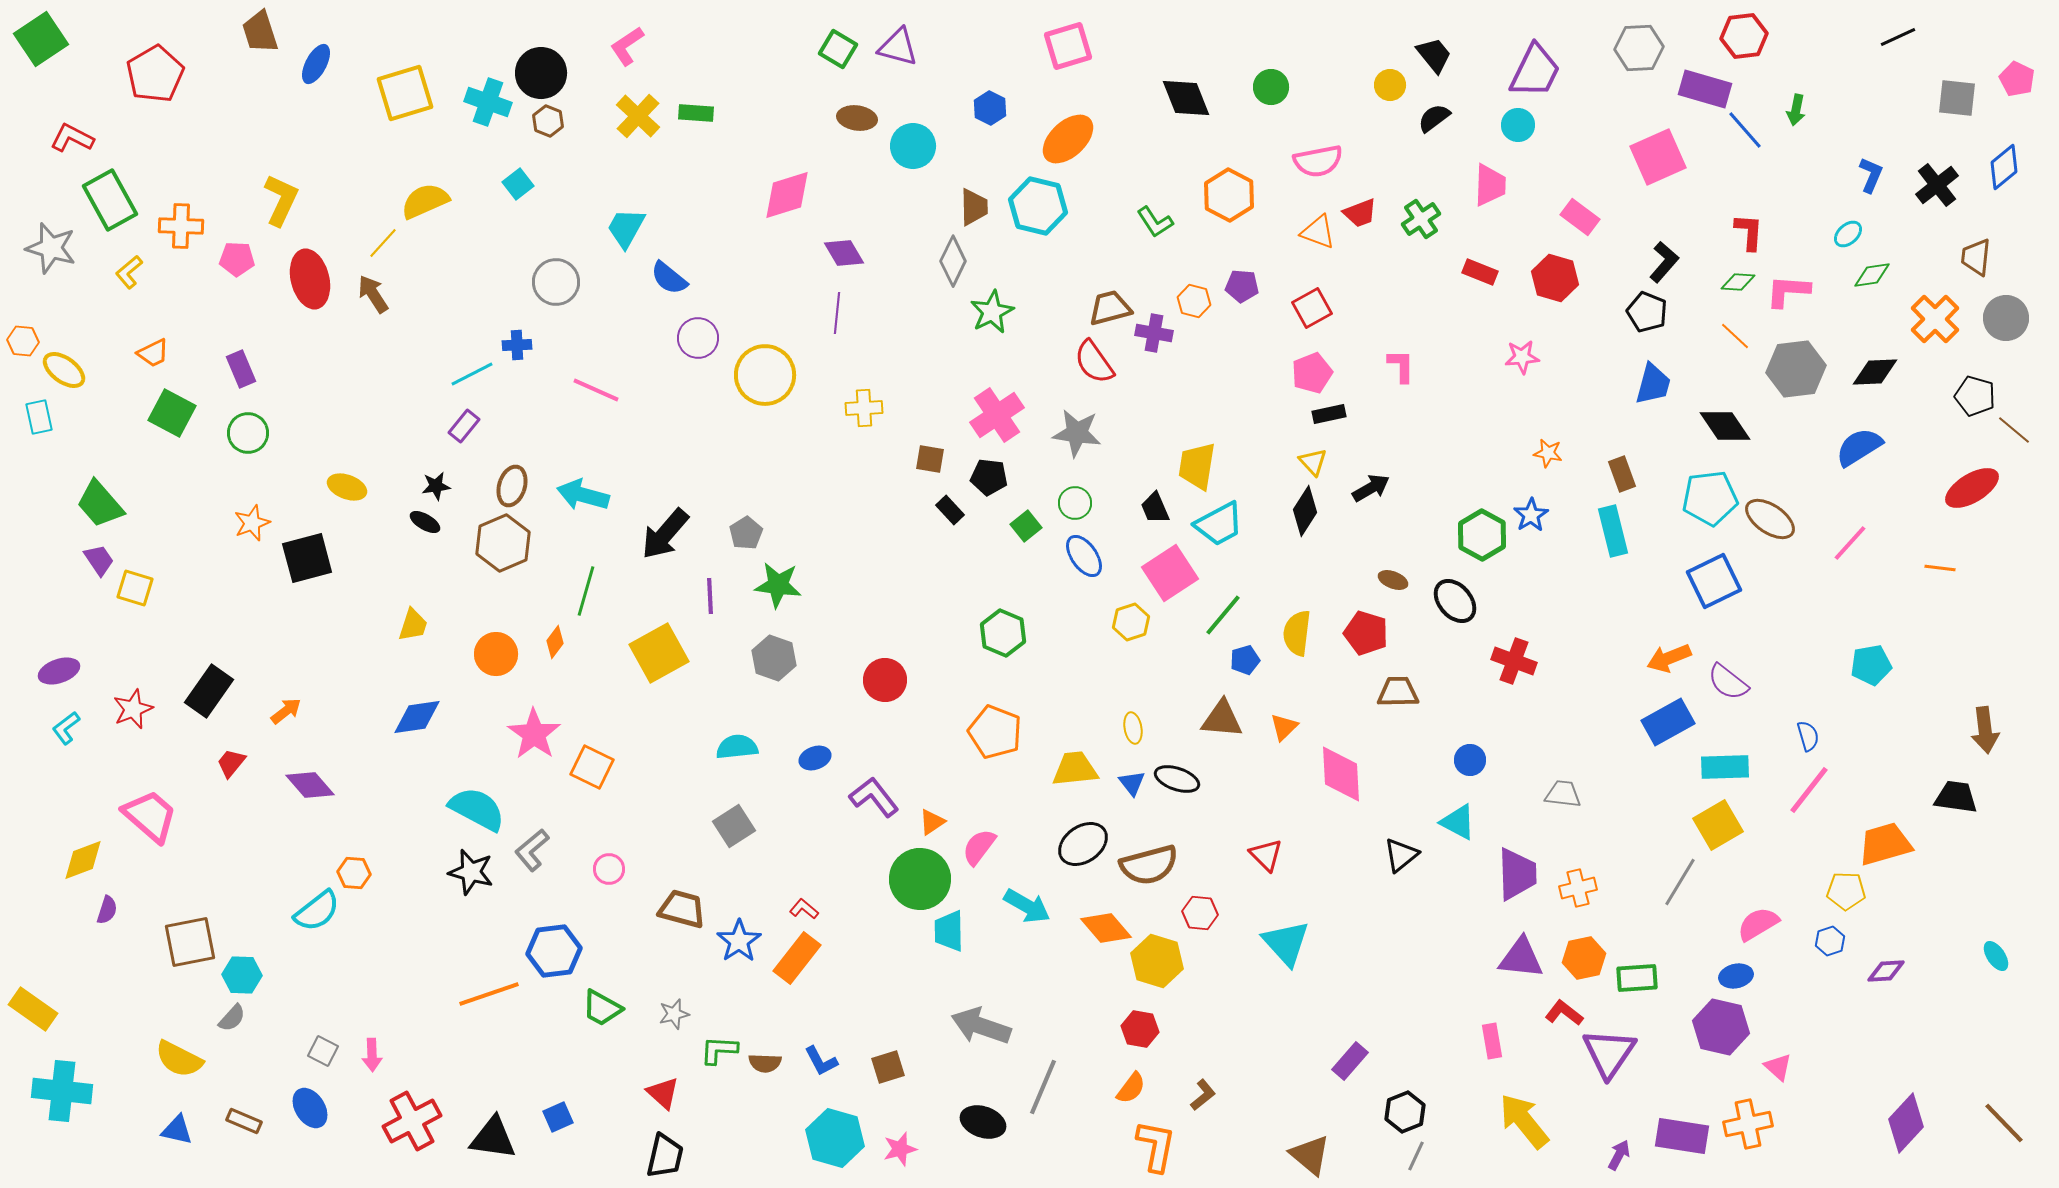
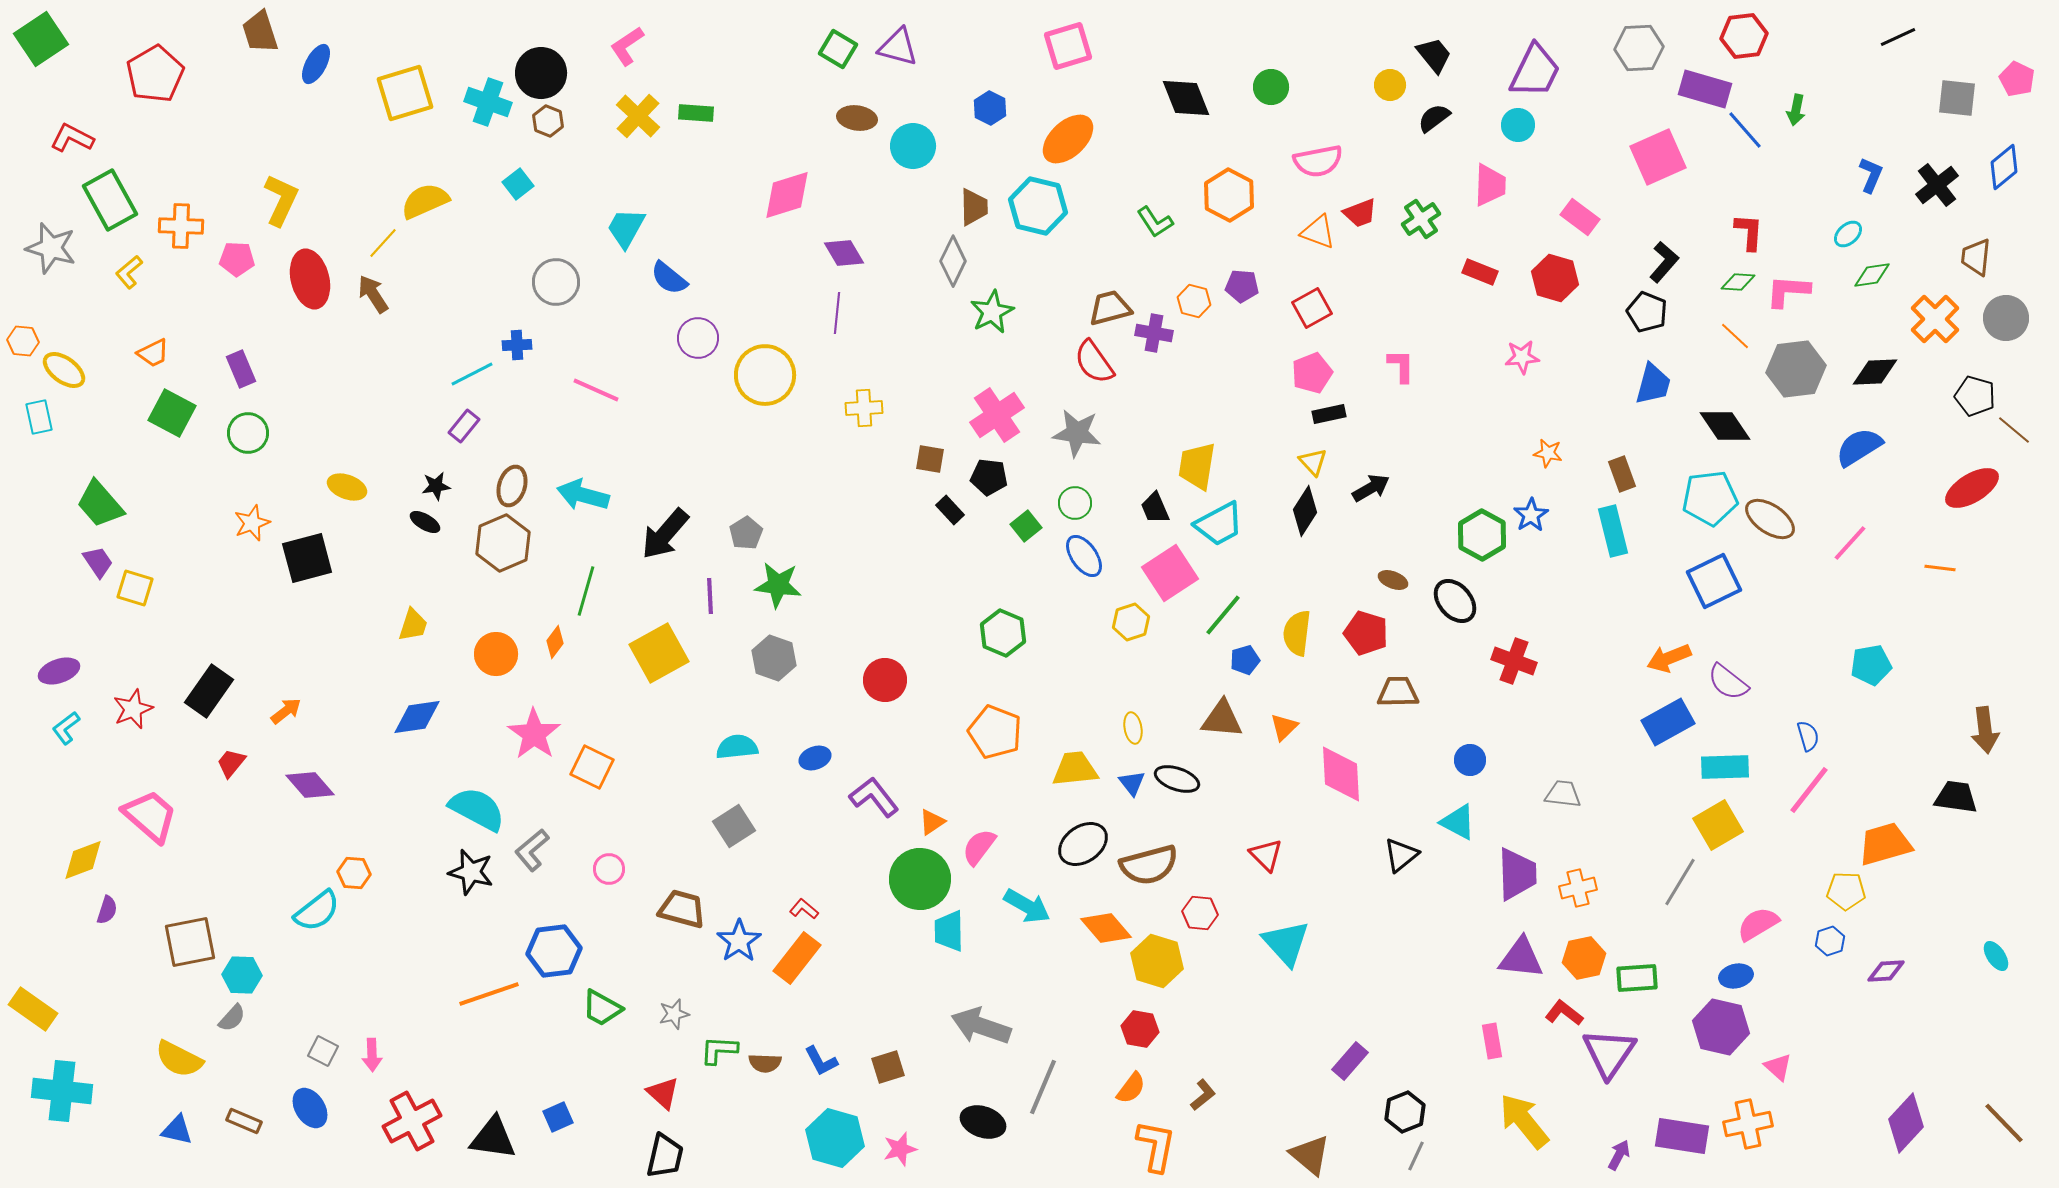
purple trapezoid at (99, 560): moved 1 px left, 2 px down
